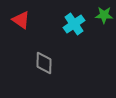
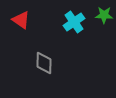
cyan cross: moved 2 px up
